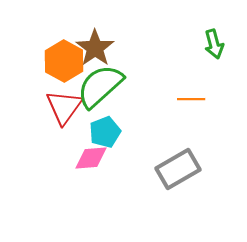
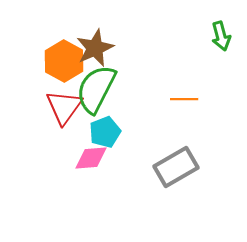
green arrow: moved 7 px right, 8 px up
brown star: rotated 12 degrees clockwise
green semicircle: moved 4 px left, 3 px down; rotated 21 degrees counterclockwise
orange line: moved 7 px left
gray rectangle: moved 2 px left, 2 px up
